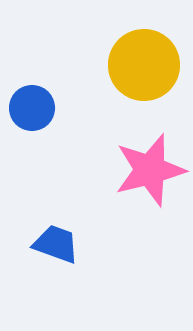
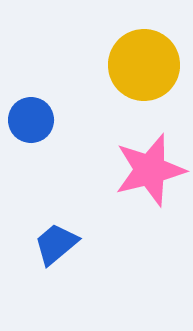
blue circle: moved 1 px left, 12 px down
blue trapezoid: rotated 60 degrees counterclockwise
